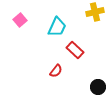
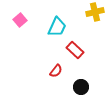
black circle: moved 17 px left
